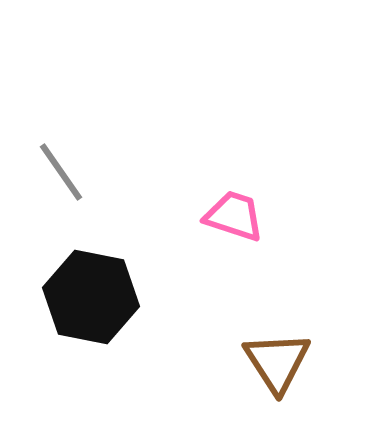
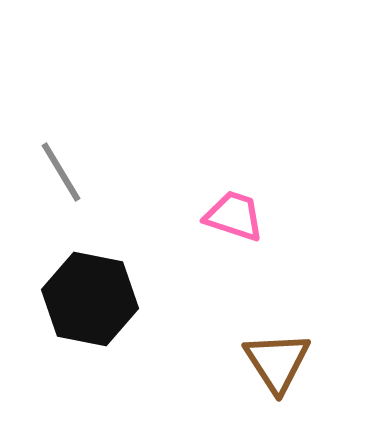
gray line: rotated 4 degrees clockwise
black hexagon: moved 1 px left, 2 px down
